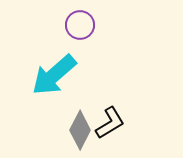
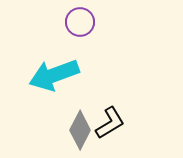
purple circle: moved 3 px up
cyan arrow: rotated 21 degrees clockwise
